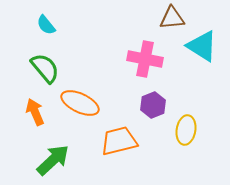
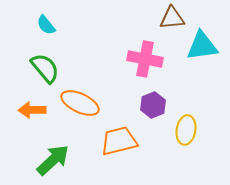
cyan triangle: rotated 40 degrees counterclockwise
orange arrow: moved 3 px left, 2 px up; rotated 68 degrees counterclockwise
